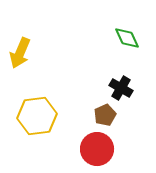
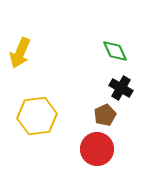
green diamond: moved 12 px left, 13 px down
